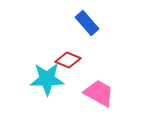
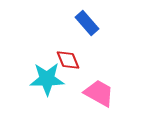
red diamond: rotated 45 degrees clockwise
